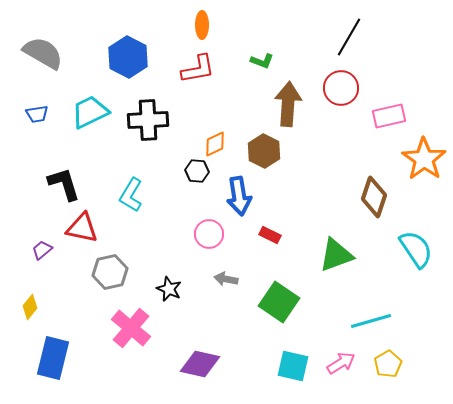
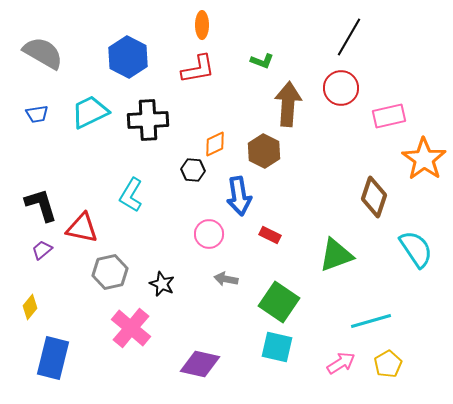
black hexagon: moved 4 px left, 1 px up
black L-shape: moved 23 px left, 21 px down
black star: moved 7 px left, 5 px up
cyan square: moved 16 px left, 19 px up
